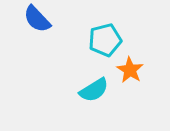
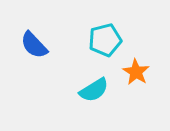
blue semicircle: moved 3 px left, 26 px down
orange star: moved 6 px right, 2 px down
